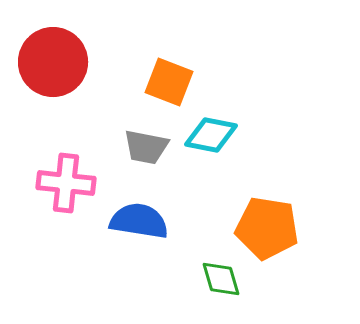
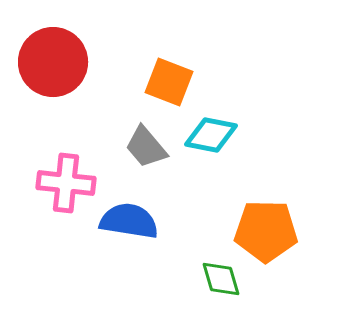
gray trapezoid: rotated 39 degrees clockwise
blue semicircle: moved 10 px left
orange pentagon: moved 1 px left, 3 px down; rotated 8 degrees counterclockwise
